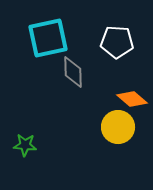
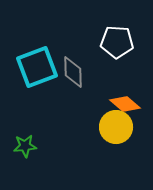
cyan square: moved 11 px left, 29 px down; rotated 9 degrees counterclockwise
orange diamond: moved 7 px left, 5 px down
yellow circle: moved 2 px left
green star: moved 1 px down; rotated 10 degrees counterclockwise
